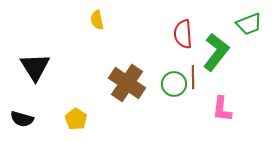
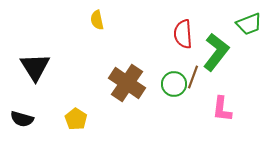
brown line: rotated 20 degrees clockwise
